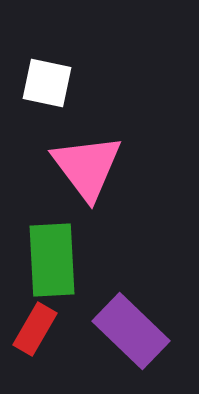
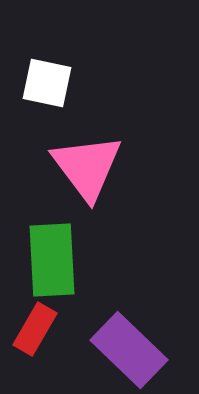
purple rectangle: moved 2 px left, 19 px down
